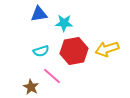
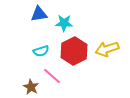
red hexagon: rotated 16 degrees counterclockwise
